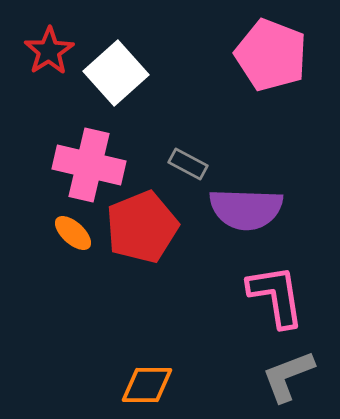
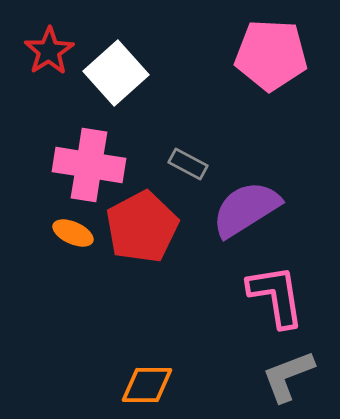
pink pentagon: rotated 18 degrees counterclockwise
pink cross: rotated 4 degrees counterclockwise
purple semicircle: rotated 146 degrees clockwise
red pentagon: rotated 6 degrees counterclockwise
orange ellipse: rotated 18 degrees counterclockwise
